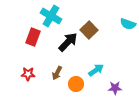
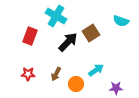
cyan cross: moved 5 px right
cyan semicircle: moved 7 px left, 3 px up
brown square: moved 2 px right, 3 px down; rotated 12 degrees clockwise
red rectangle: moved 3 px left, 1 px up
brown arrow: moved 1 px left, 1 px down
purple star: moved 1 px right
